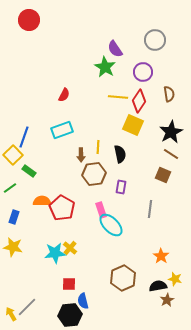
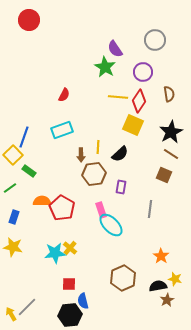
black semicircle at (120, 154): rotated 60 degrees clockwise
brown square at (163, 175): moved 1 px right
